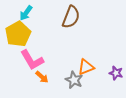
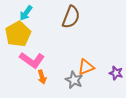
pink L-shape: rotated 25 degrees counterclockwise
orange arrow: rotated 32 degrees clockwise
